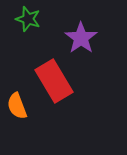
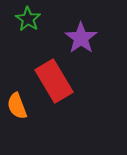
green star: rotated 15 degrees clockwise
